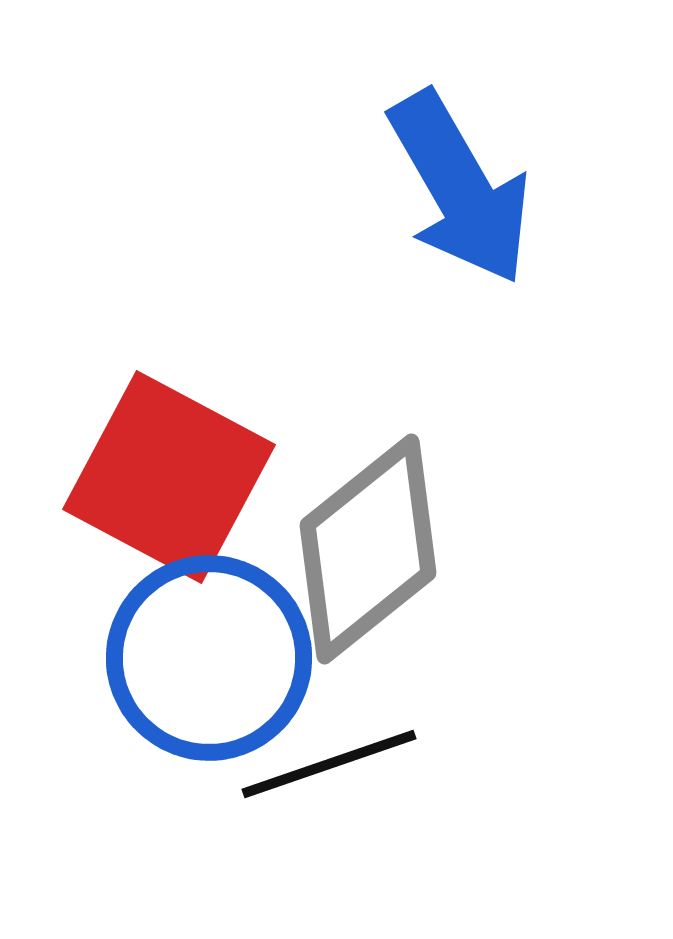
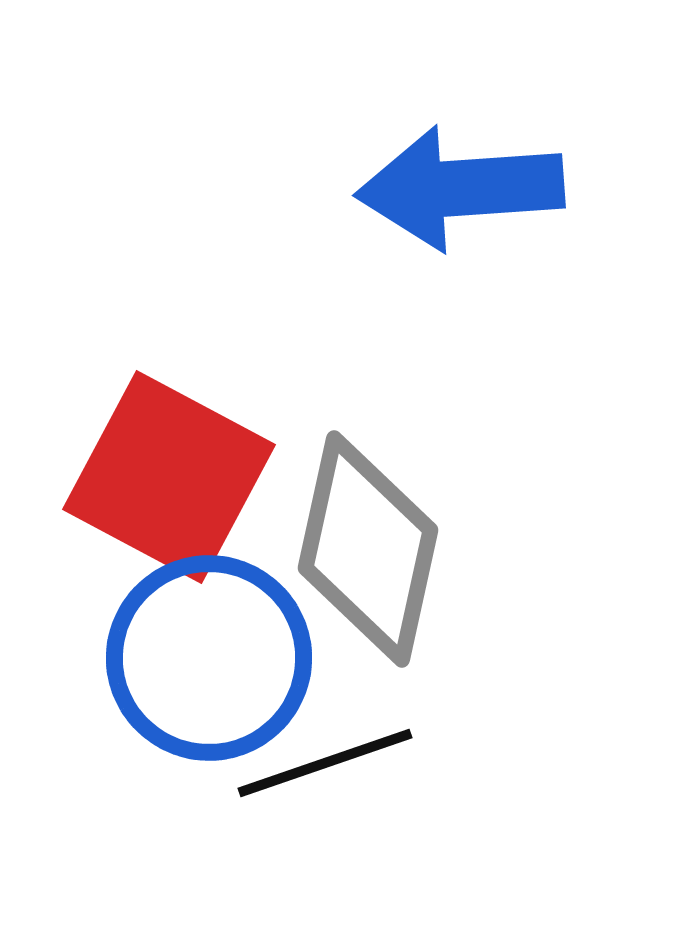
blue arrow: rotated 116 degrees clockwise
gray diamond: rotated 39 degrees counterclockwise
black line: moved 4 px left, 1 px up
